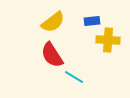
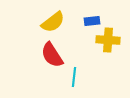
cyan line: rotated 66 degrees clockwise
